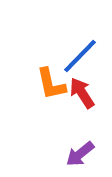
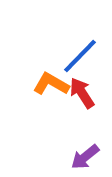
orange L-shape: rotated 132 degrees clockwise
purple arrow: moved 5 px right, 3 px down
